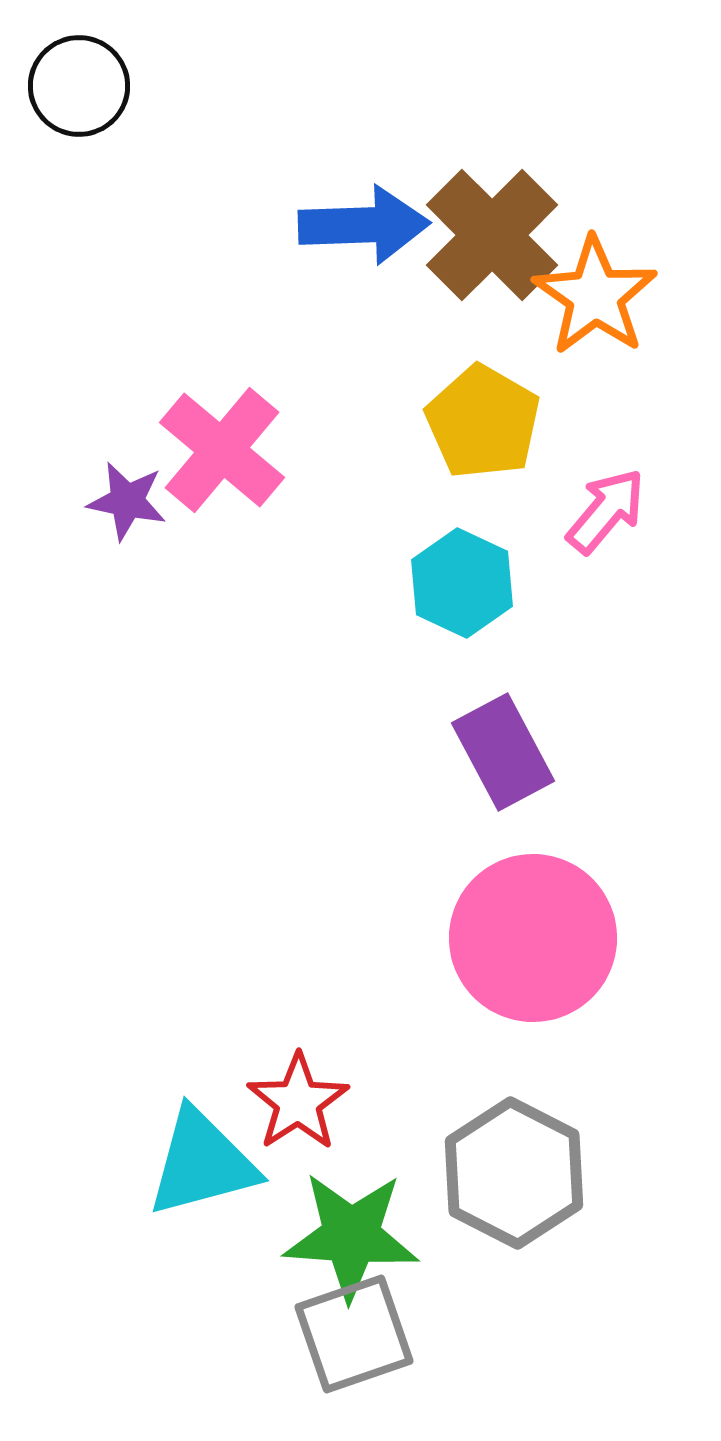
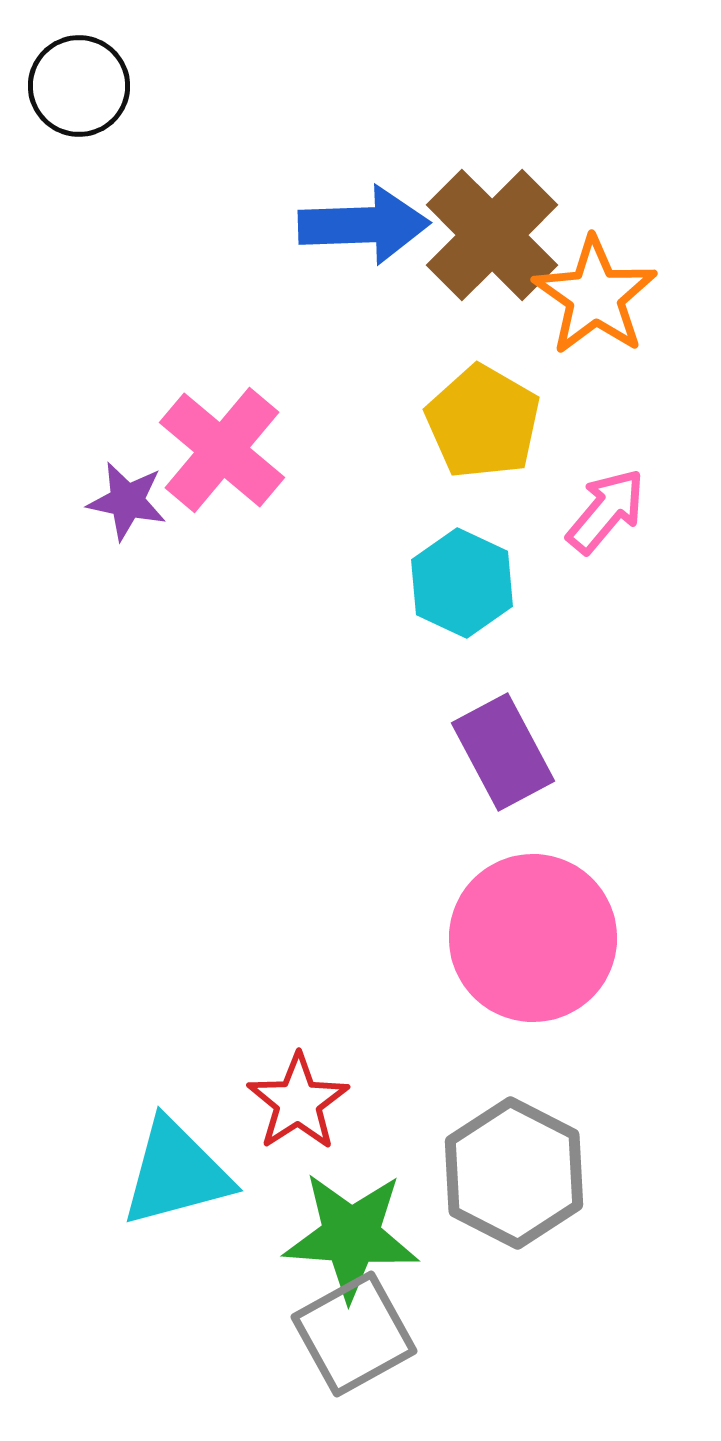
cyan triangle: moved 26 px left, 10 px down
gray square: rotated 10 degrees counterclockwise
